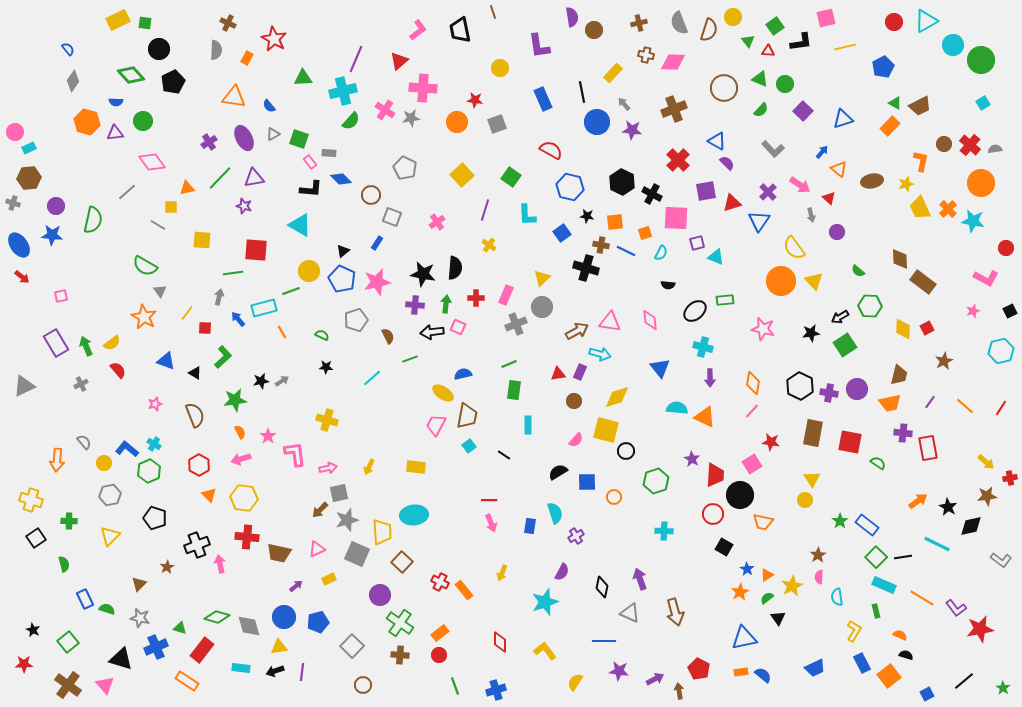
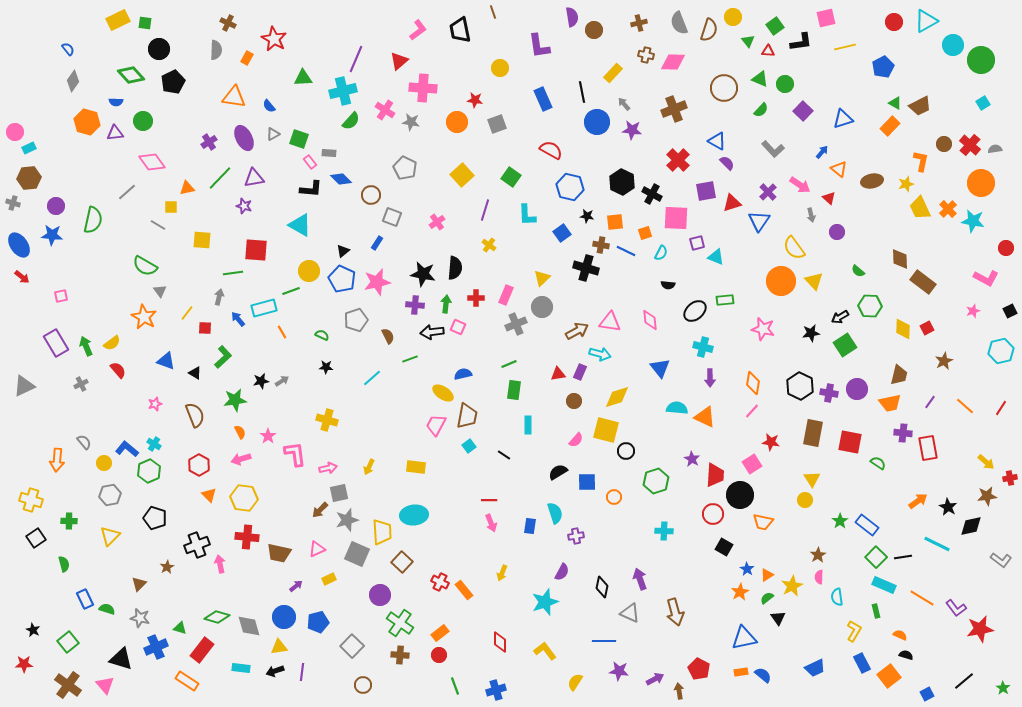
gray star at (411, 118): moved 4 px down; rotated 18 degrees clockwise
purple cross at (576, 536): rotated 21 degrees clockwise
